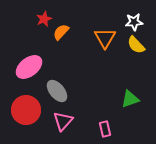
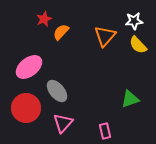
white star: moved 1 px up
orange triangle: moved 2 px up; rotated 10 degrees clockwise
yellow semicircle: moved 2 px right
red circle: moved 2 px up
pink triangle: moved 2 px down
pink rectangle: moved 2 px down
